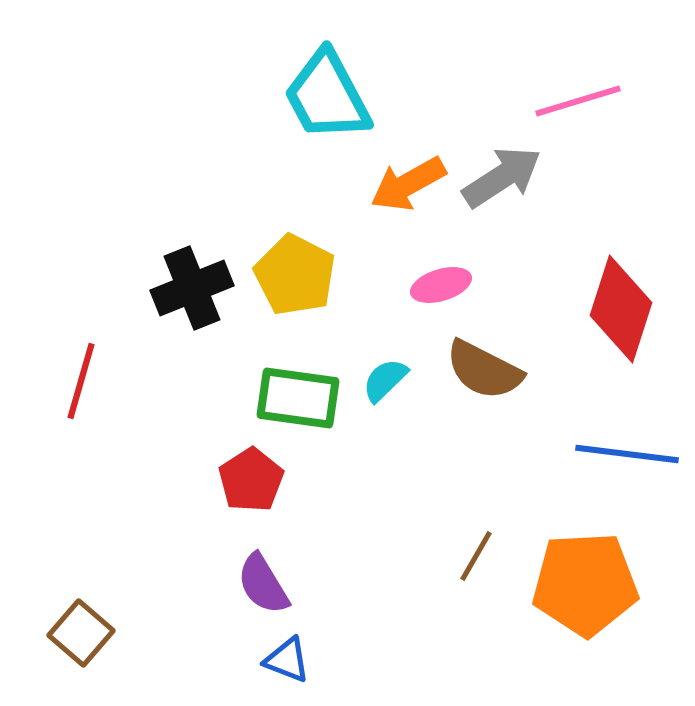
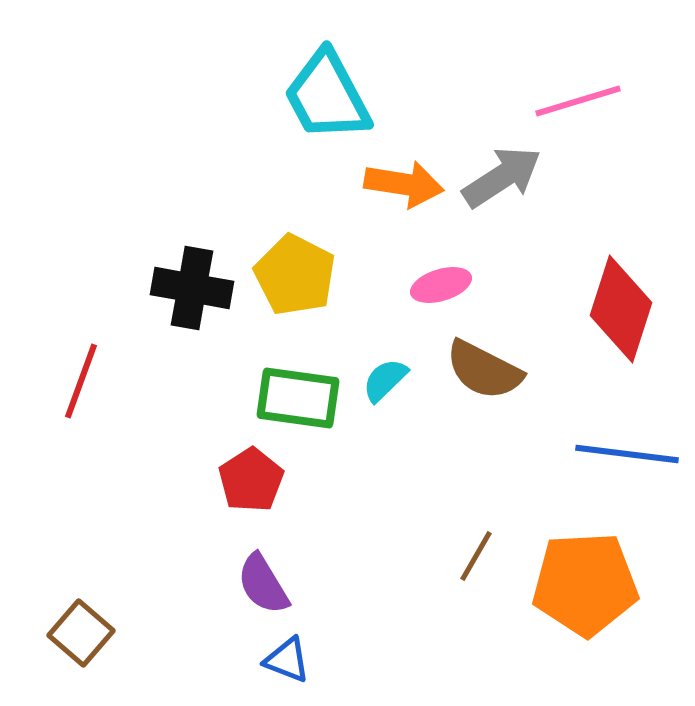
orange arrow: moved 4 px left; rotated 142 degrees counterclockwise
black cross: rotated 32 degrees clockwise
red line: rotated 4 degrees clockwise
